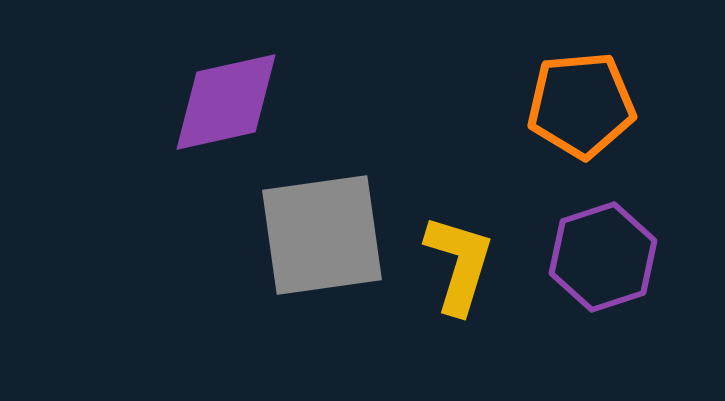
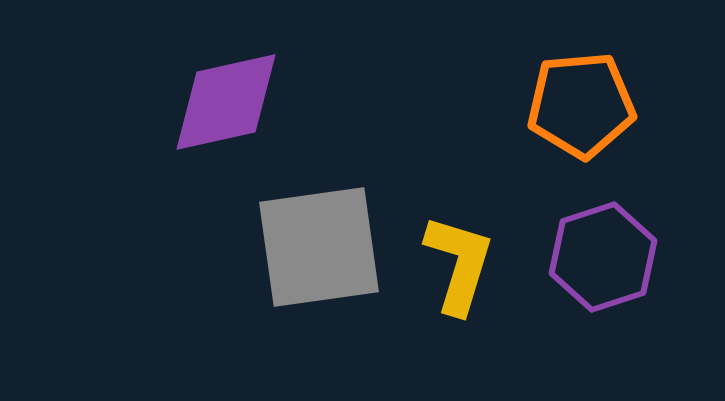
gray square: moved 3 px left, 12 px down
